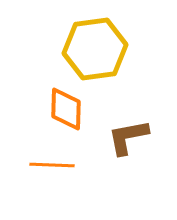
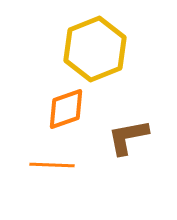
yellow hexagon: rotated 14 degrees counterclockwise
orange diamond: rotated 69 degrees clockwise
